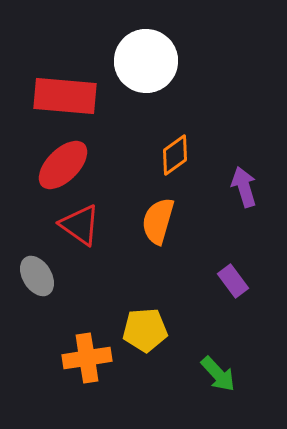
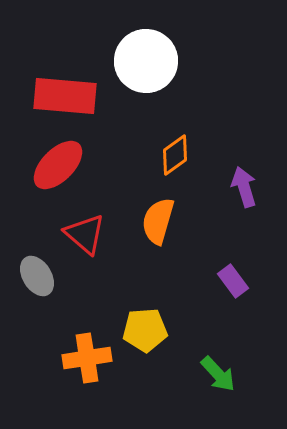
red ellipse: moved 5 px left
red triangle: moved 5 px right, 9 px down; rotated 6 degrees clockwise
